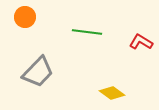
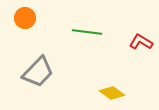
orange circle: moved 1 px down
